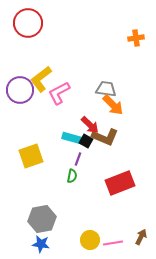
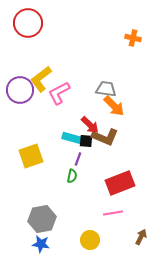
orange cross: moved 3 px left; rotated 21 degrees clockwise
orange arrow: moved 1 px right, 1 px down
black square: rotated 24 degrees counterclockwise
pink line: moved 30 px up
